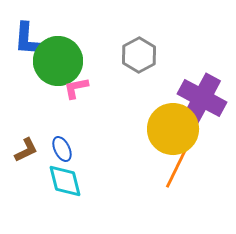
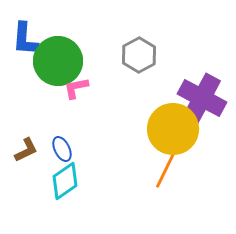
blue L-shape: moved 2 px left
orange line: moved 10 px left
cyan diamond: rotated 69 degrees clockwise
